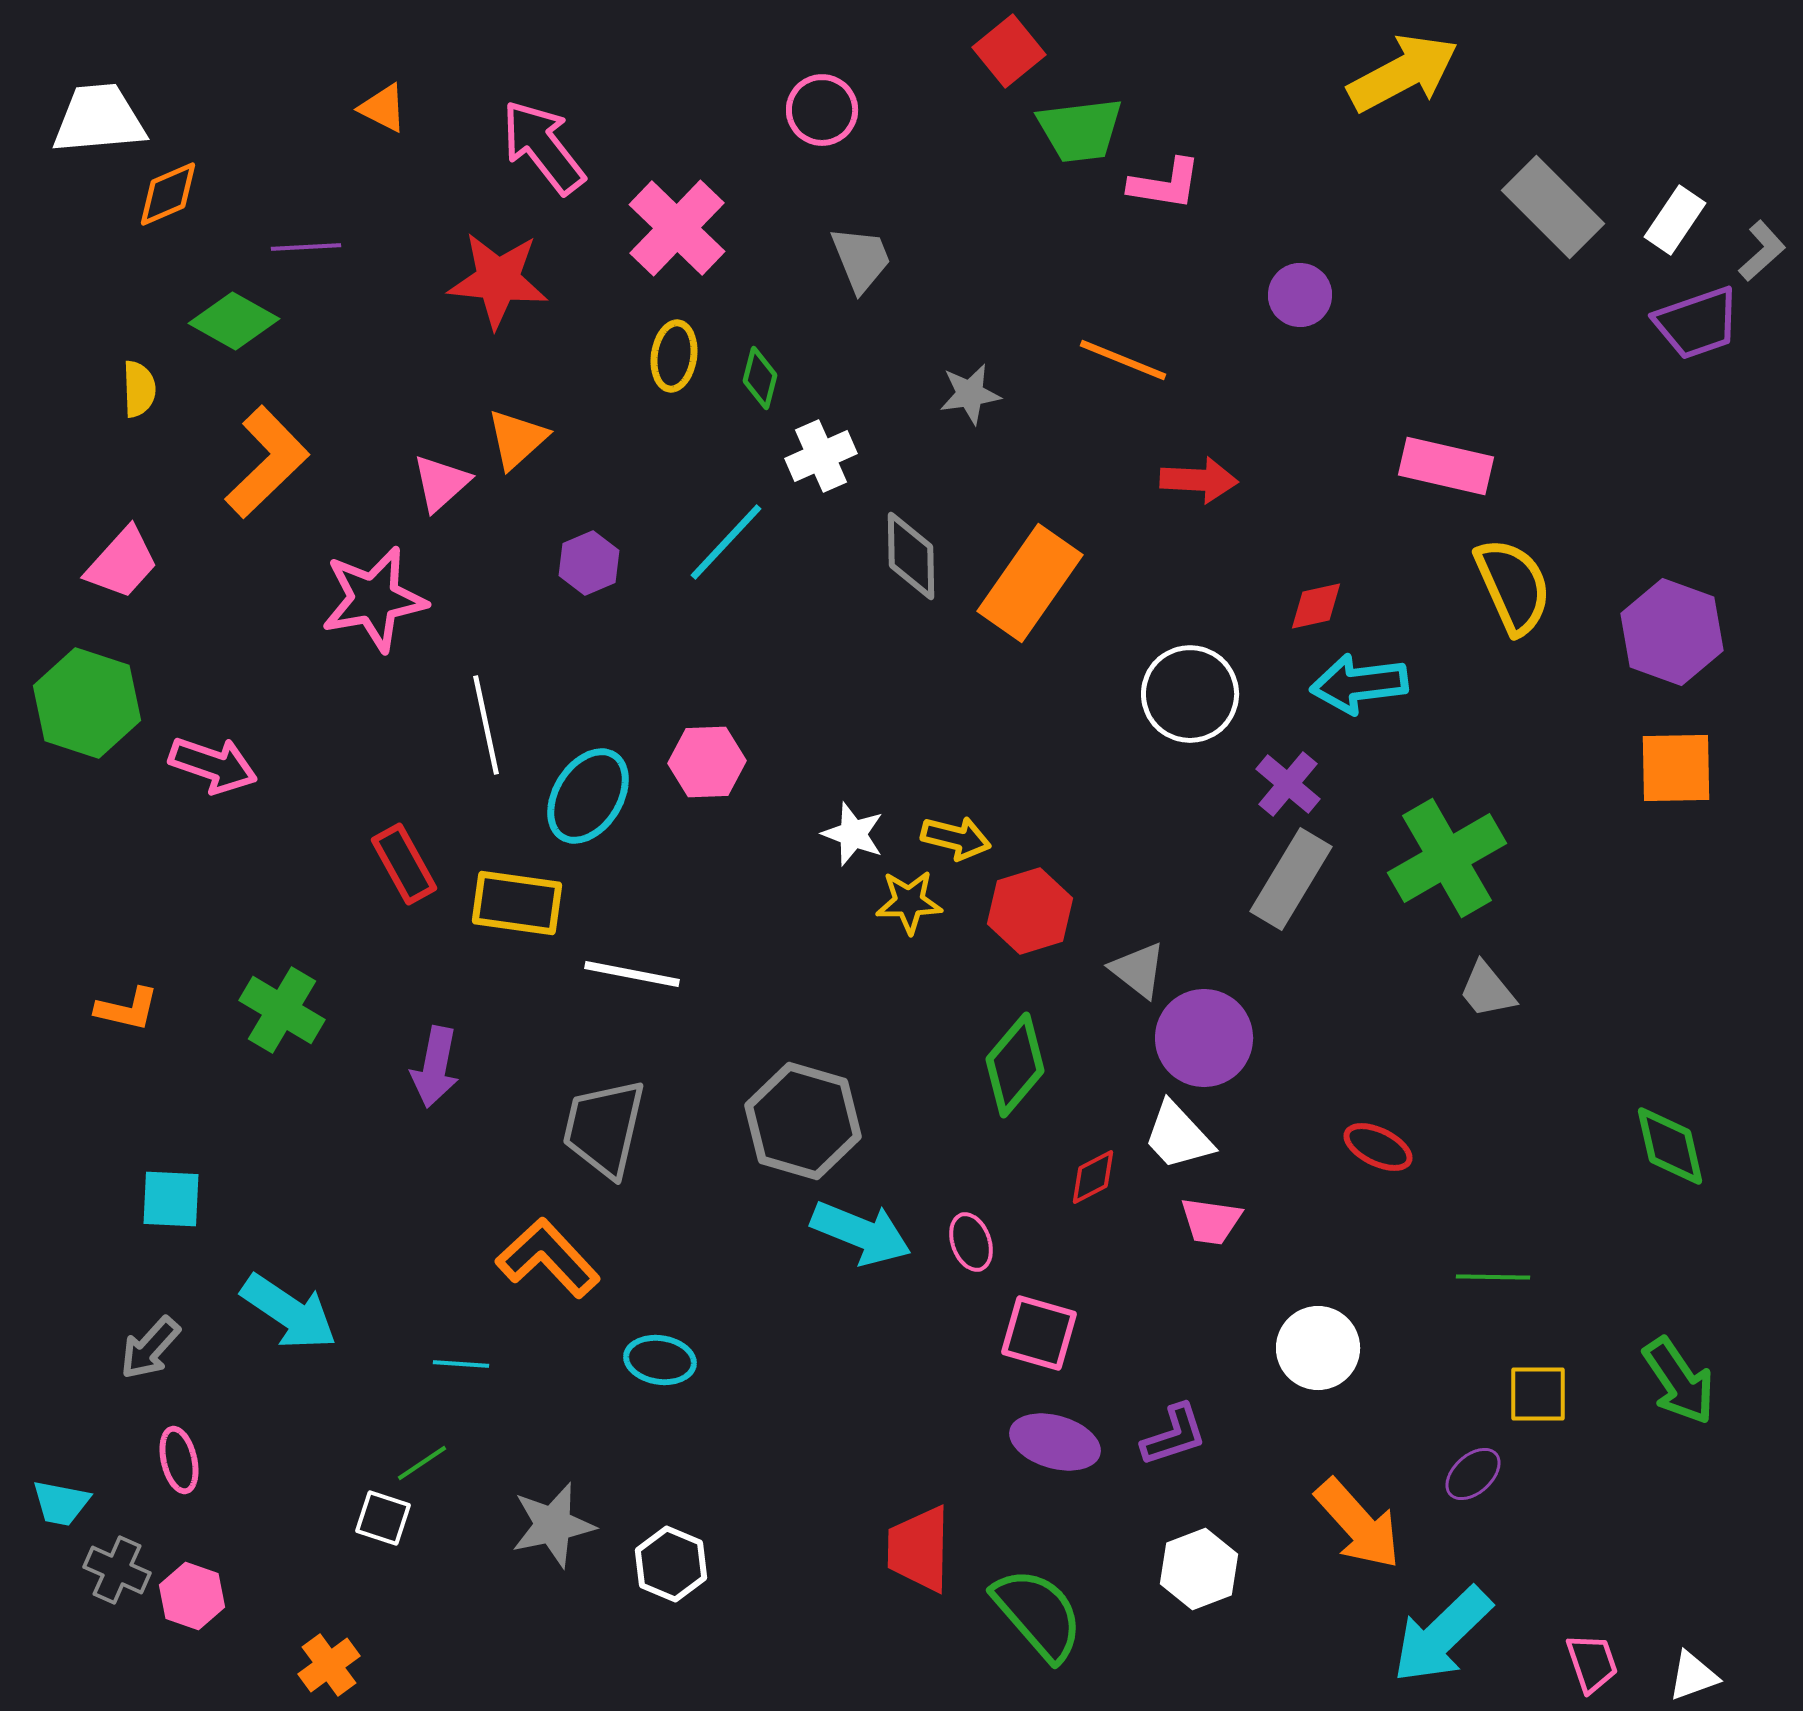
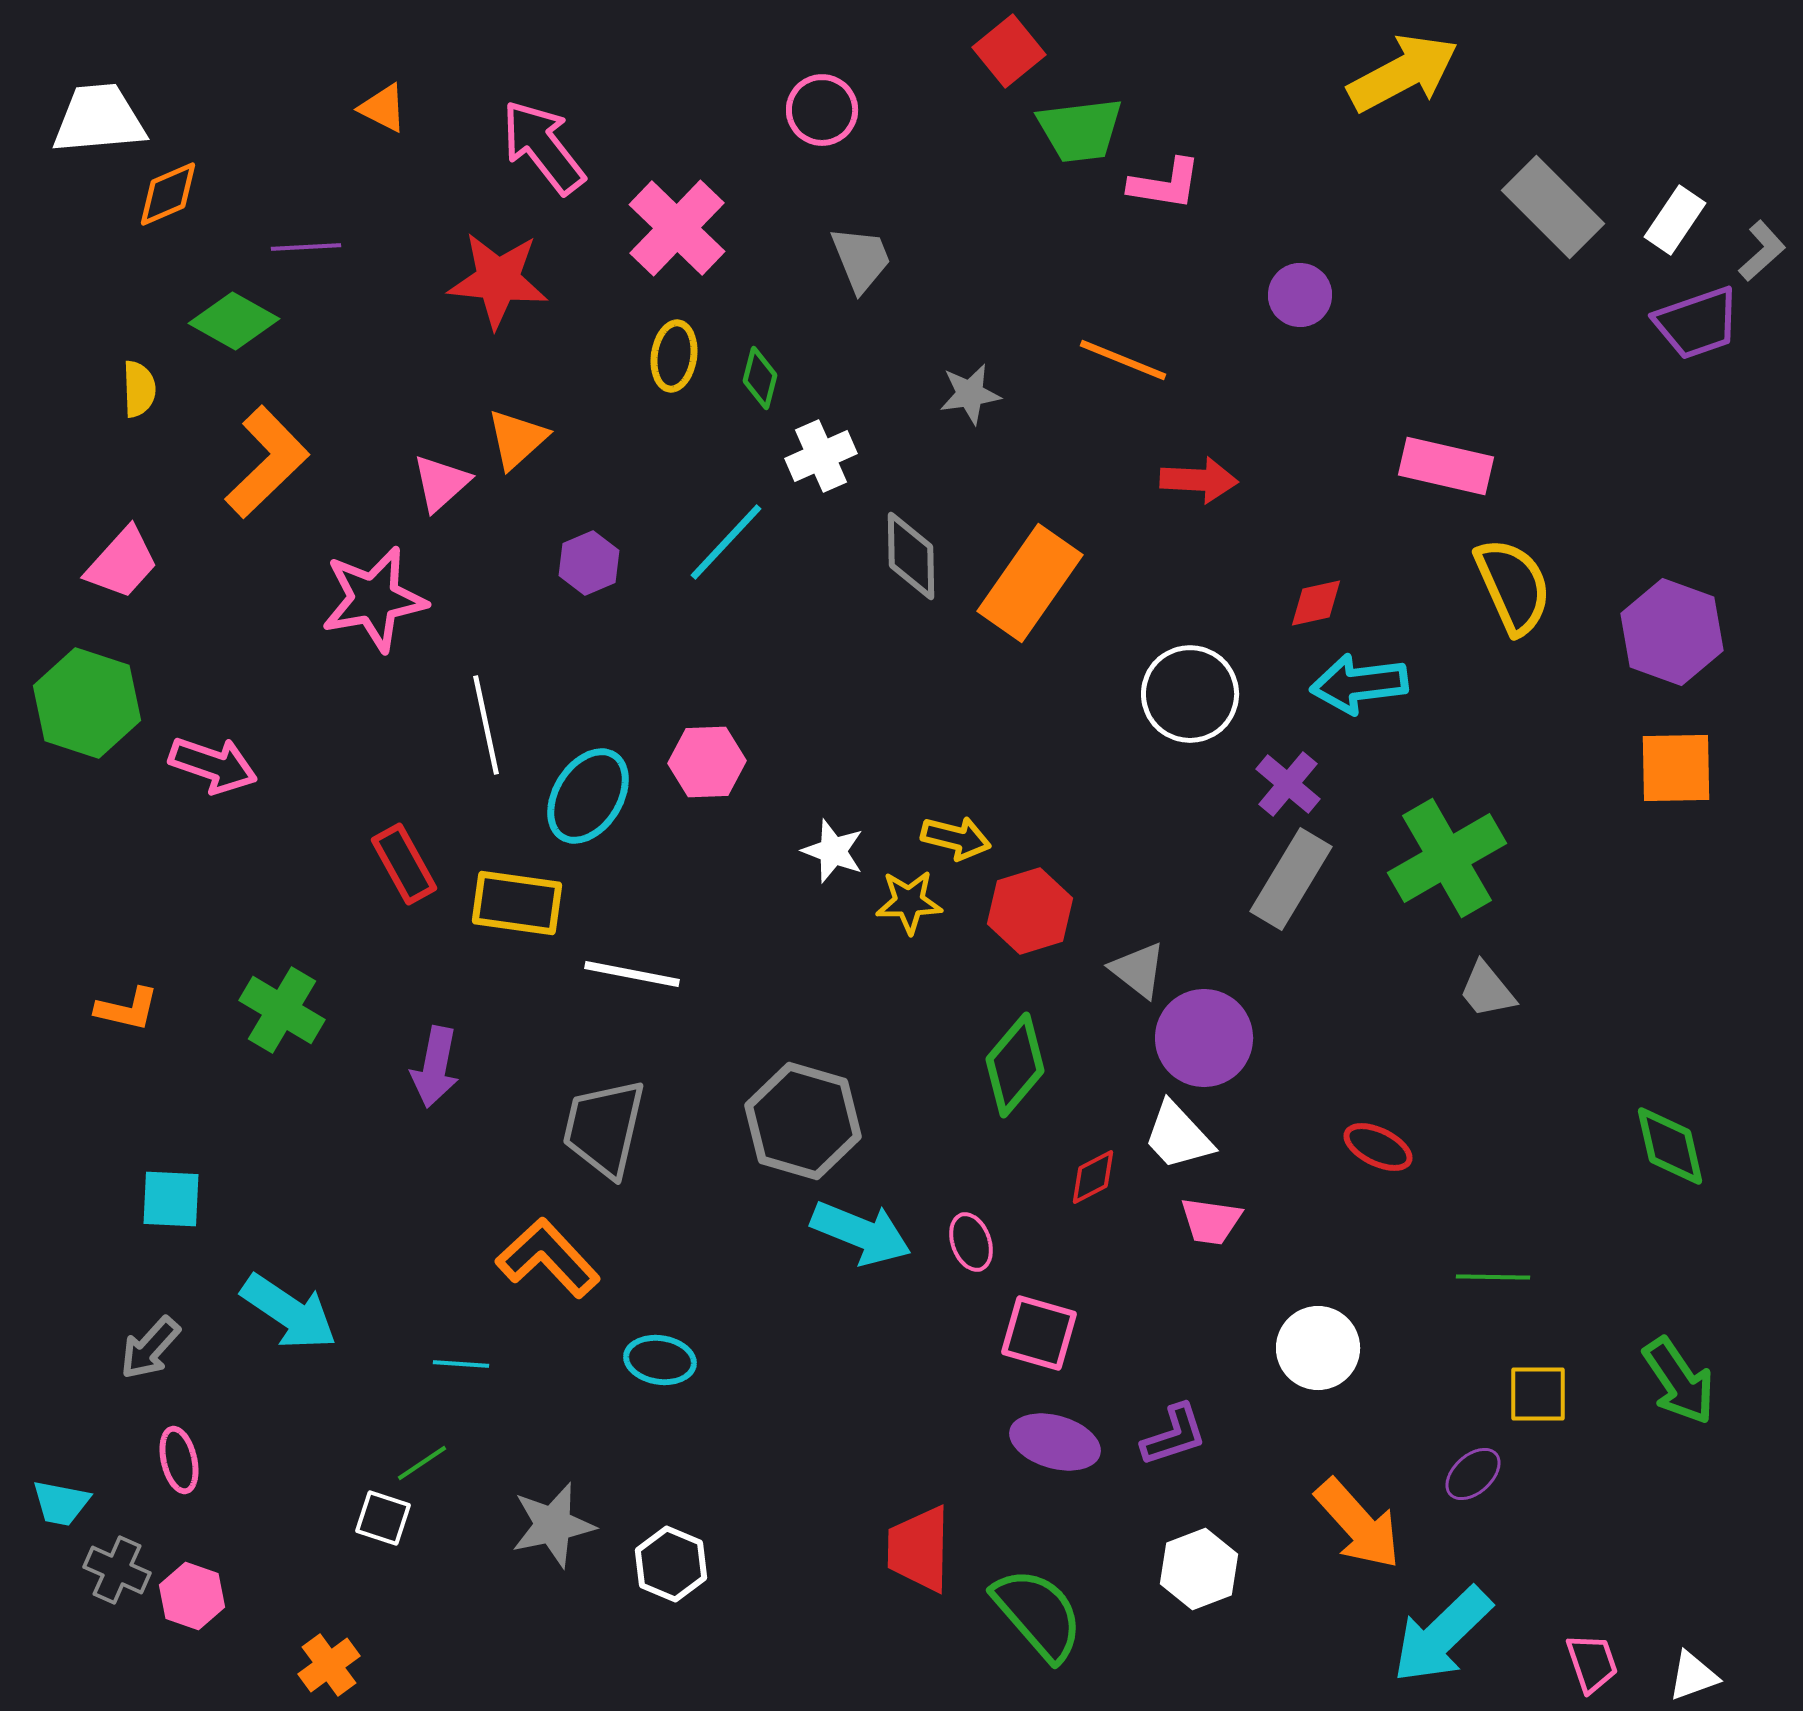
red diamond at (1316, 606): moved 3 px up
white star at (853, 834): moved 20 px left, 17 px down
